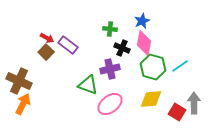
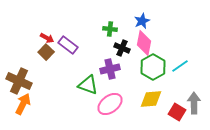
green hexagon: rotated 15 degrees clockwise
